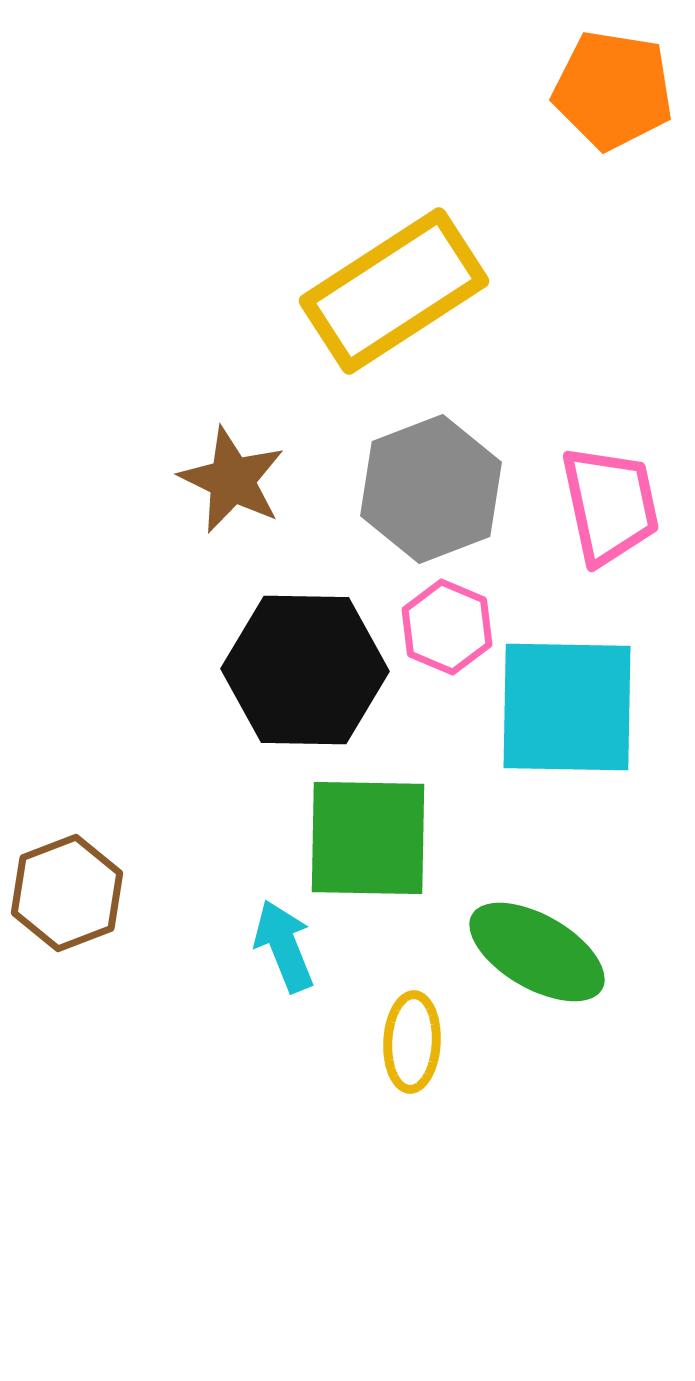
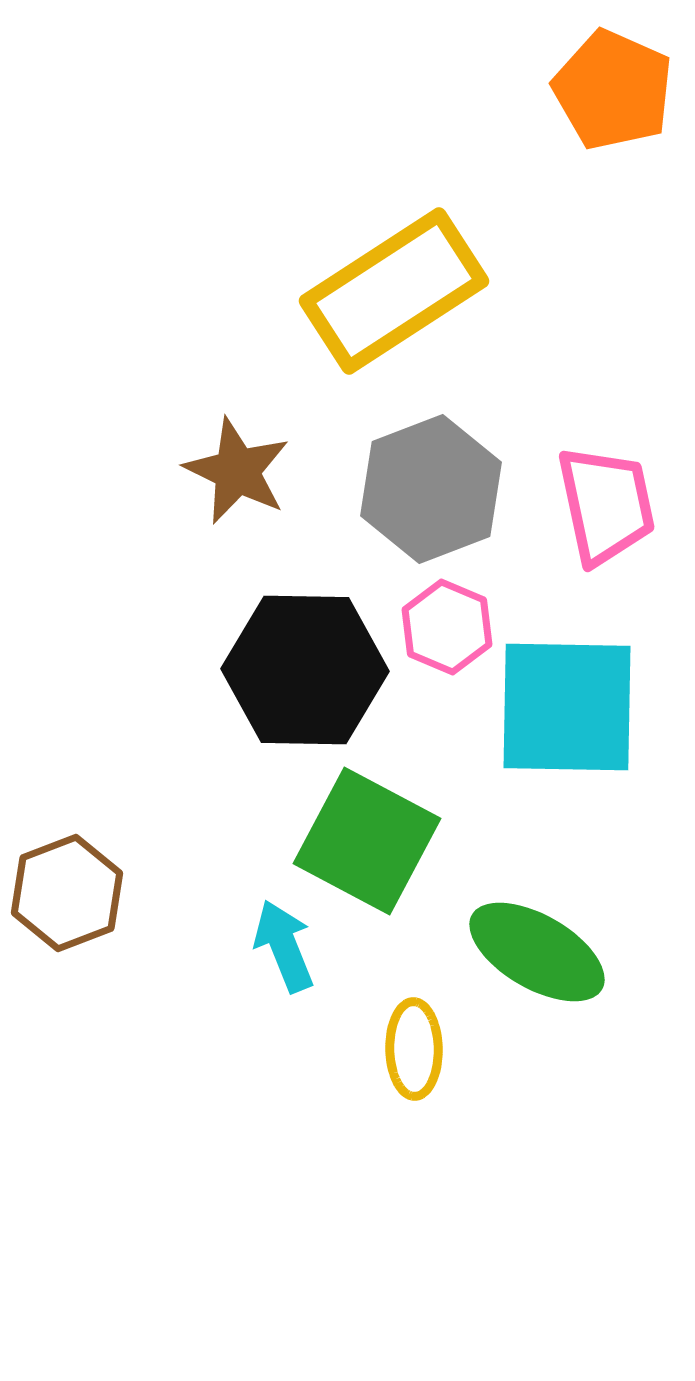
orange pentagon: rotated 15 degrees clockwise
brown star: moved 5 px right, 9 px up
pink trapezoid: moved 4 px left
green square: moved 1 px left, 3 px down; rotated 27 degrees clockwise
yellow ellipse: moved 2 px right, 7 px down; rotated 4 degrees counterclockwise
